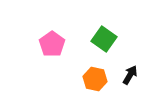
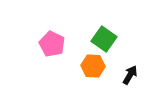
pink pentagon: rotated 10 degrees counterclockwise
orange hexagon: moved 2 px left, 13 px up; rotated 10 degrees counterclockwise
